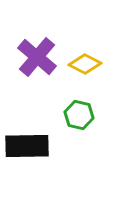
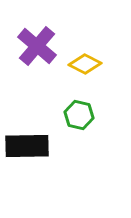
purple cross: moved 11 px up
